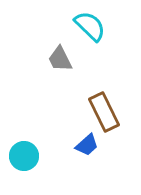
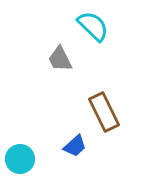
cyan semicircle: moved 3 px right
blue trapezoid: moved 12 px left, 1 px down
cyan circle: moved 4 px left, 3 px down
